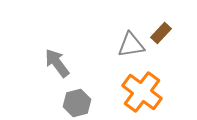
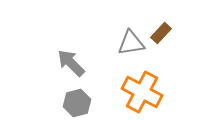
gray triangle: moved 2 px up
gray arrow: moved 14 px right; rotated 8 degrees counterclockwise
orange cross: rotated 9 degrees counterclockwise
